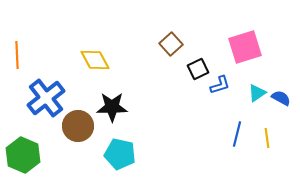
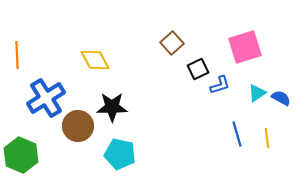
brown square: moved 1 px right, 1 px up
blue cross: rotated 6 degrees clockwise
blue line: rotated 30 degrees counterclockwise
green hexagon: moved 2 px left
